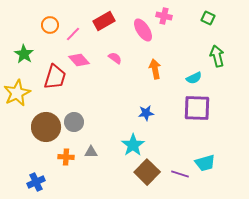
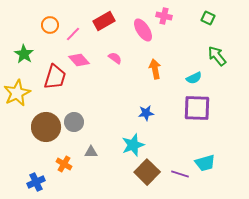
green arrow: rotated 25 degrees counterclockwise
cyan star: rotated 15 degrees clockwise
orange cross: moved 2 px left, 7 px down; rotated 28 degrees clockwise
